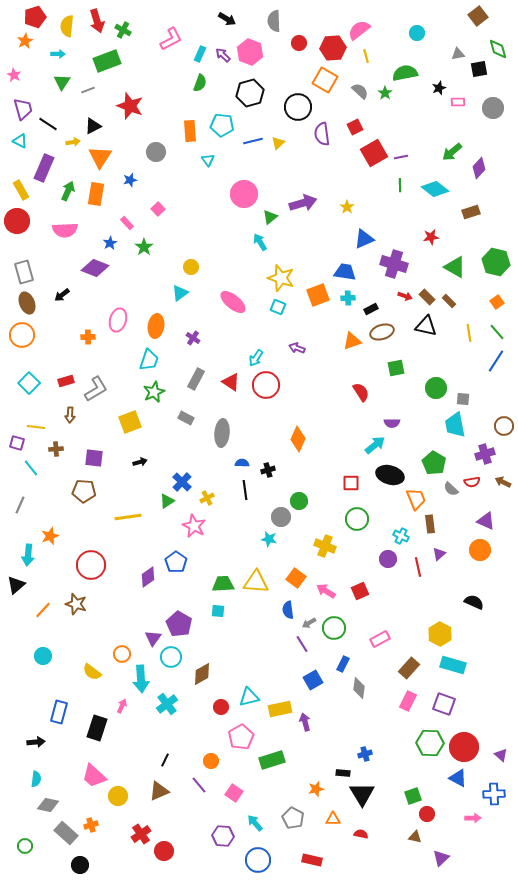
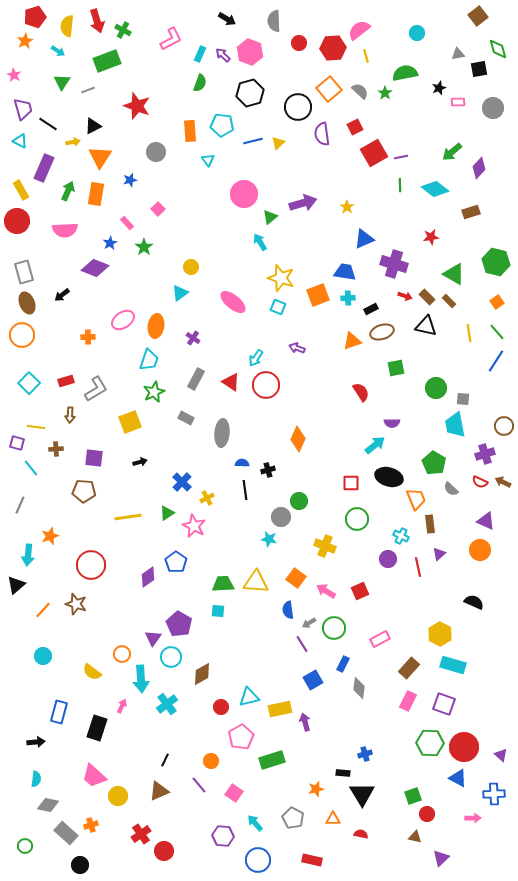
cyan arrow at (58, 54): moved 3 px up; rotated 32 degrees clockwise
orange square at (325, 80): moved 4 px right, 9 px down; rotated 20 degrees clockwise
red star at (130, 106): moved 7 px right
green triangle at (455, 267): moved 1 px left, 7 px down
pink ellipse at (118, 320): moved 5 px right; rotated 40 degrees clockwise
black ellipse at (390, 475): moved 1 px left, 2 px down
red semicircle at (472, 482): moved 8 px right; rotated 35 degrees clockwise
green triangle at (167, 501): moved 12 px down
